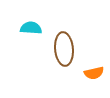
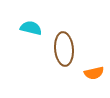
cyan semicircle: rotated 10 degrees clockwise
